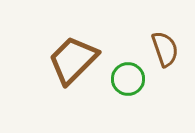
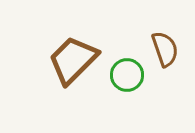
green circle: moved 1 px left, 4 px up
